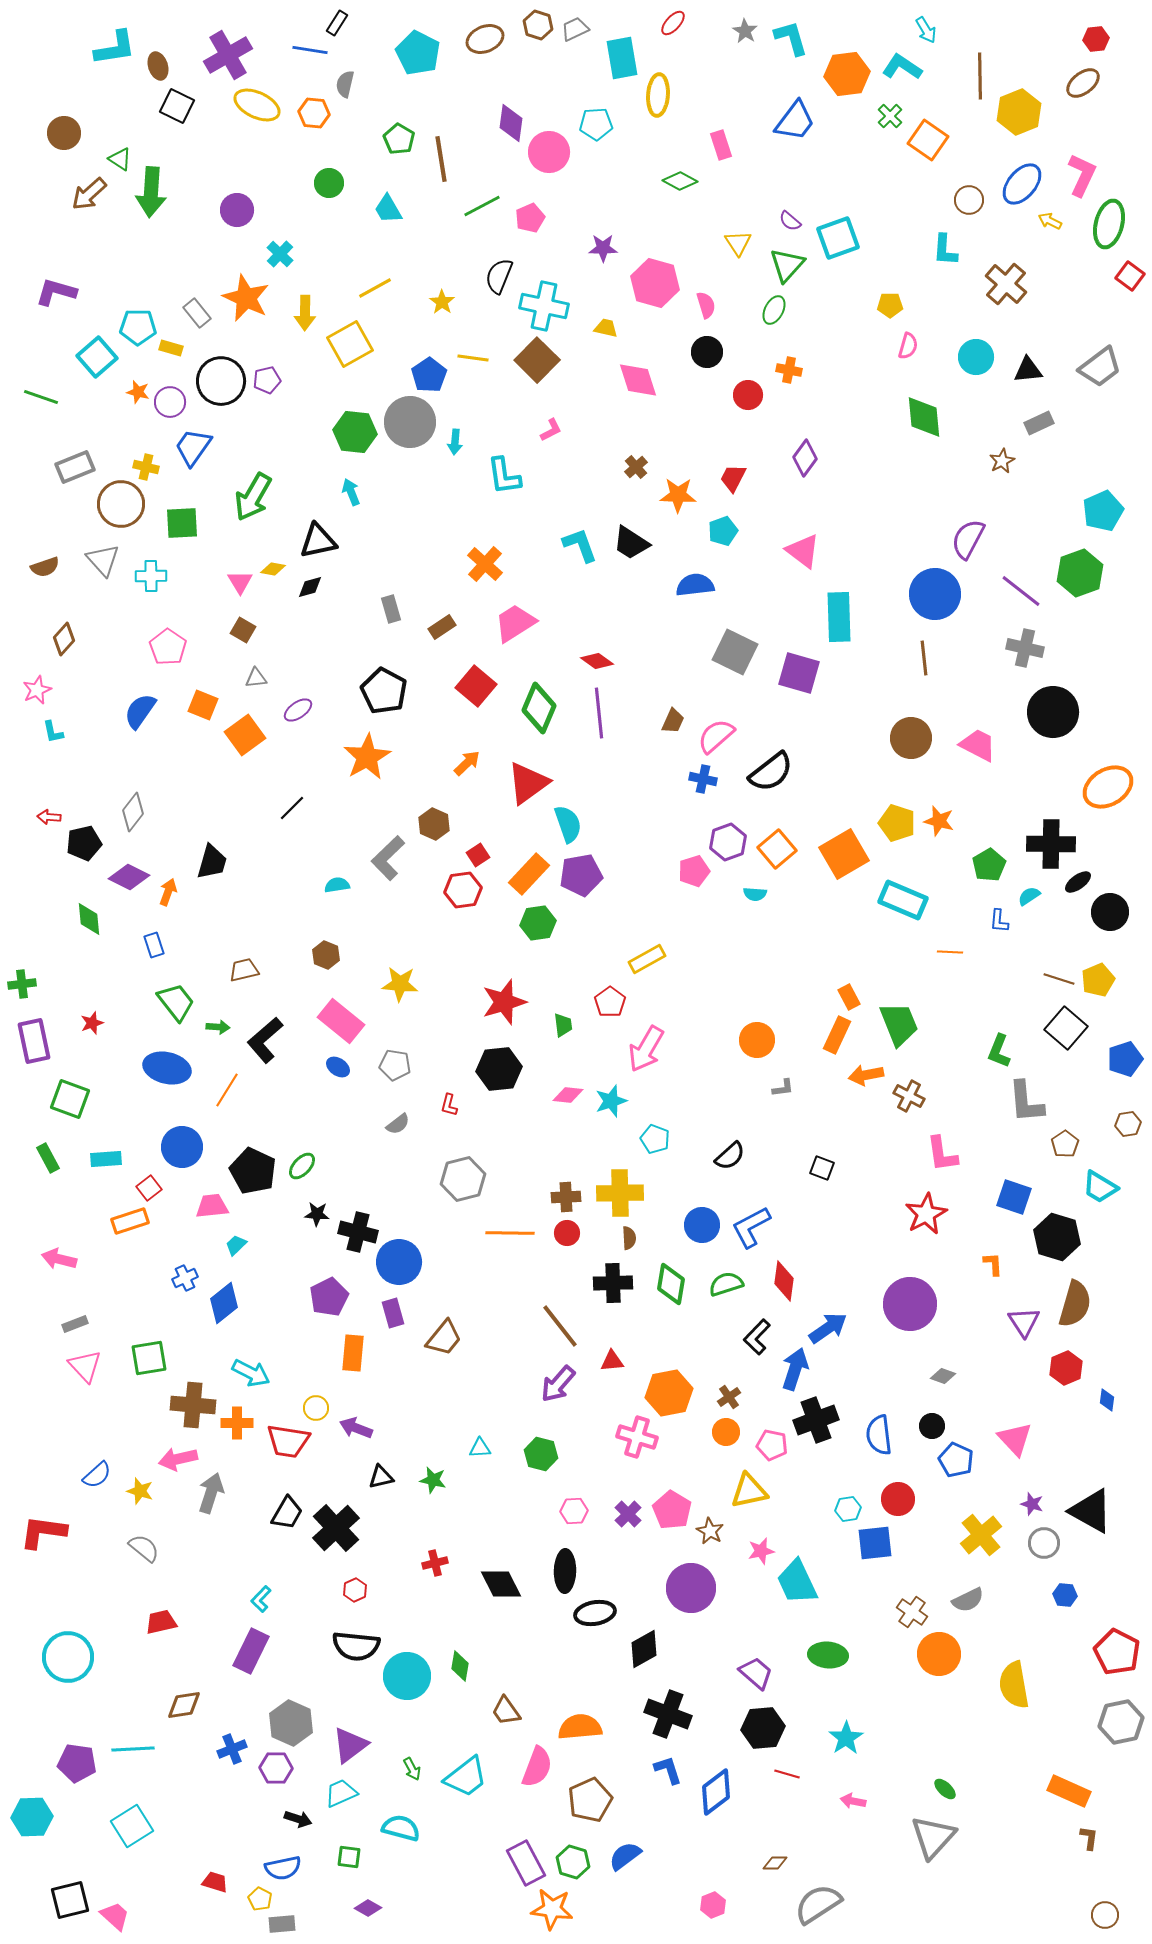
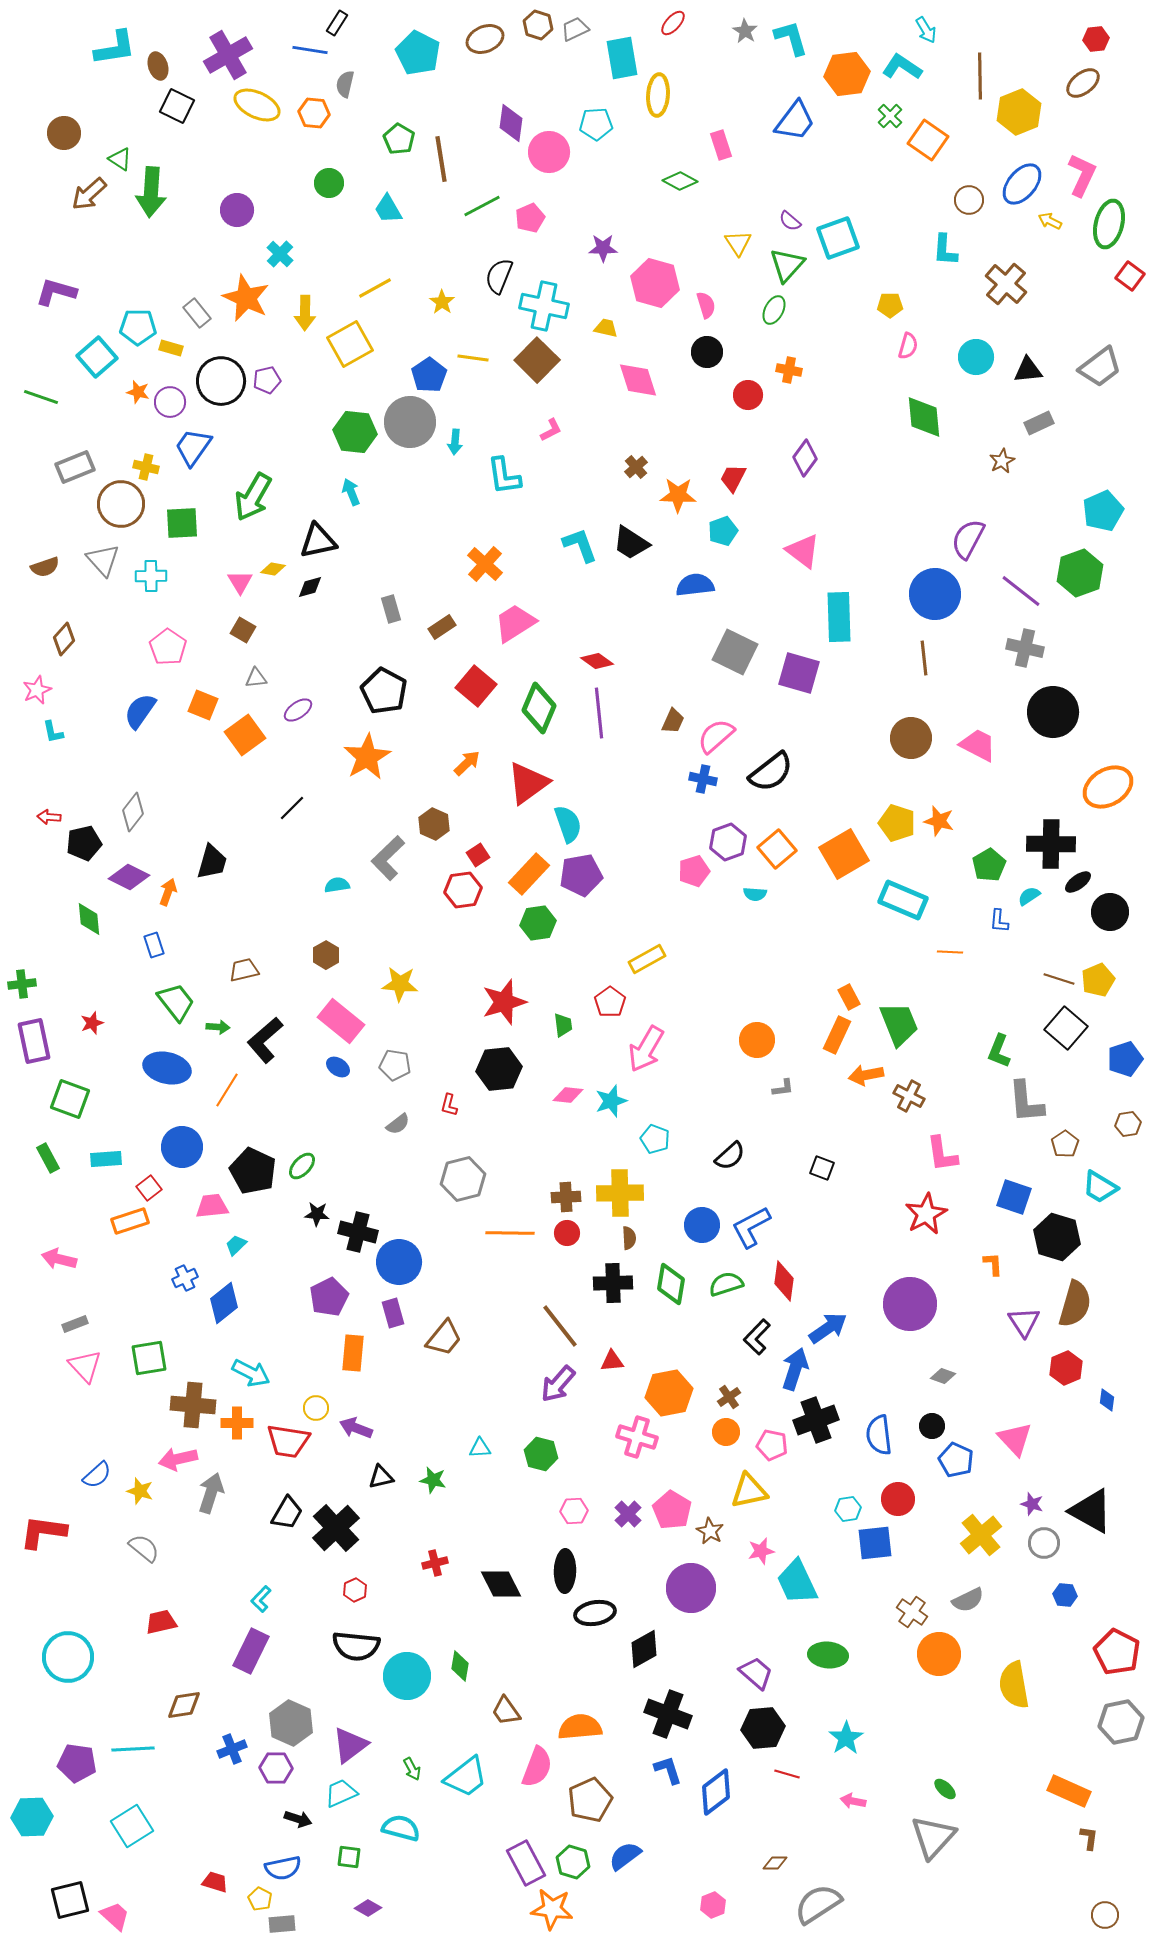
brown hexagon at (326, 955): rotated 8 degrees clockwise
